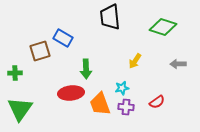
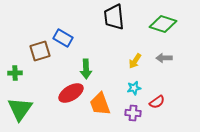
black trapezoid: moved 4 px right
green diamond: moved 3 px up
gray arrow: moved 14 px left, 6 px up
cyan star: moved 12 px right
red ellipse: rotated 25 degrees counterclockwise
purple cross: moved 7 px right, 6 px down
